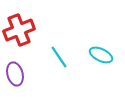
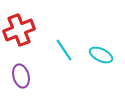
cyan line: moved 5 px right, 7 px up
purple ellipse: moved 6 px right, 2 px down
